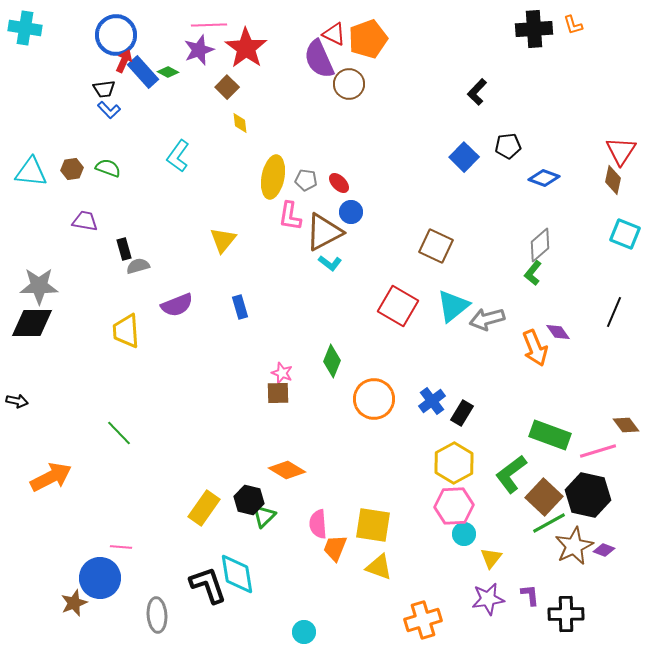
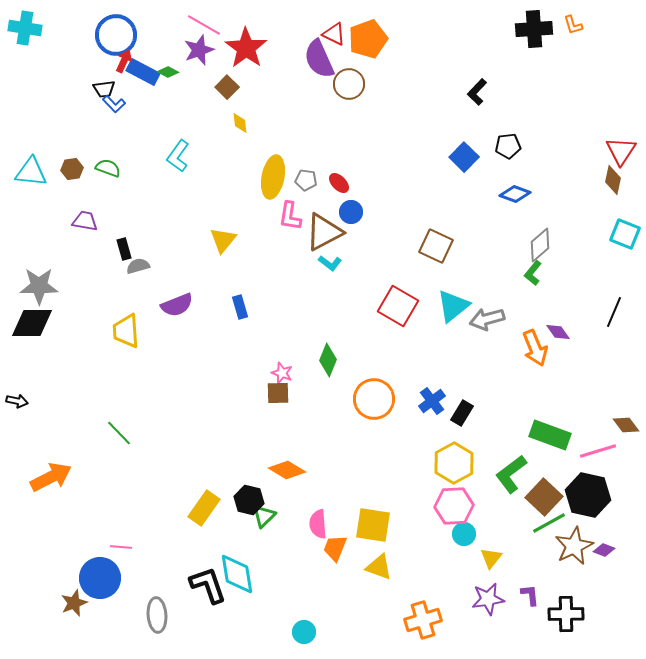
pink line at (209, 25): moved 5 px left; rotated 32 degrees clockwise
blue rectangle at (143, 72): rotated 20 degrees counterclockwise
blue L-shape at (109, 110): moved 5 px right, 6 px up
blue diamond at (544, 178): moved 29 px left, 16 px down
green diamond at (332, 361): moved 4 px left, 1 px up
